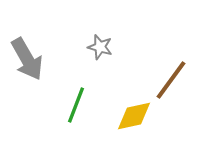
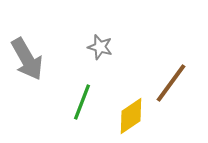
brown line: moved 3 px down
green line: moved 6 px right, 3 px up
yellow diamond: moved 3 px left; rotated 21 degrees counterclockwise
